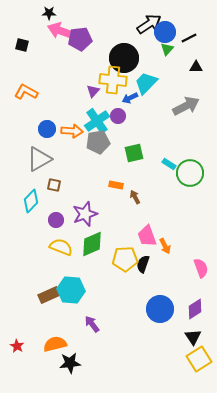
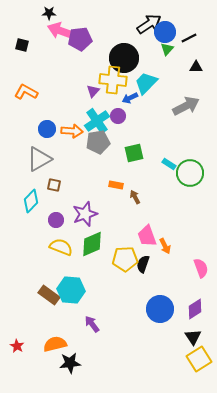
brown rectangle at (49, 295): rotated 60 degrees clockwise
